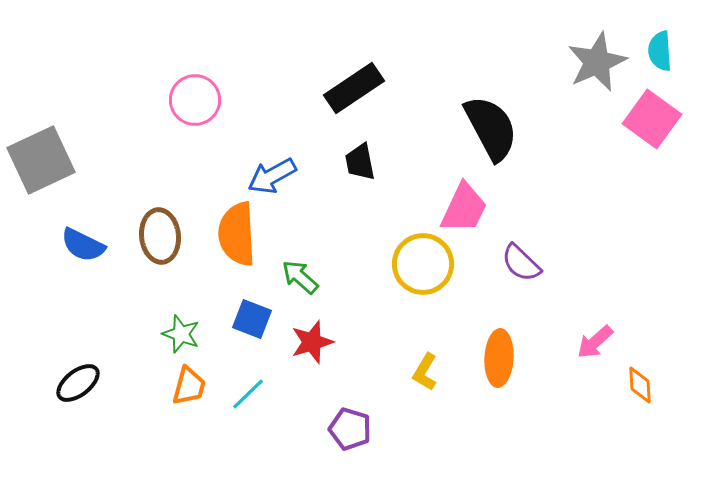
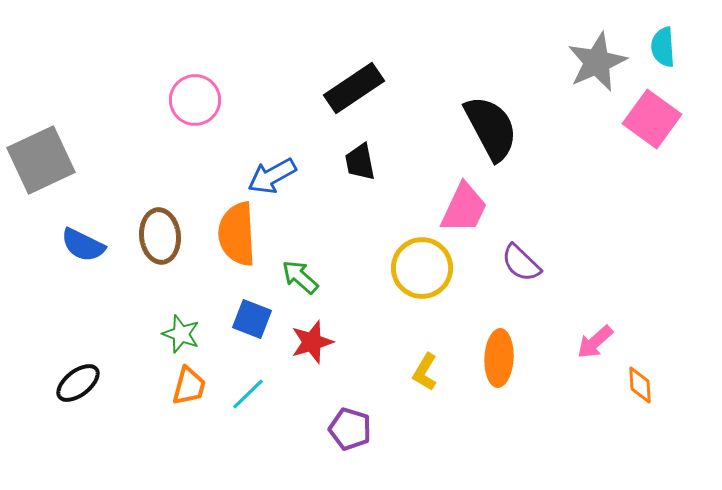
cyan semicircle: moved 3 px right, 4 px up
yellow circle: moved 1 px left, 4 px down
